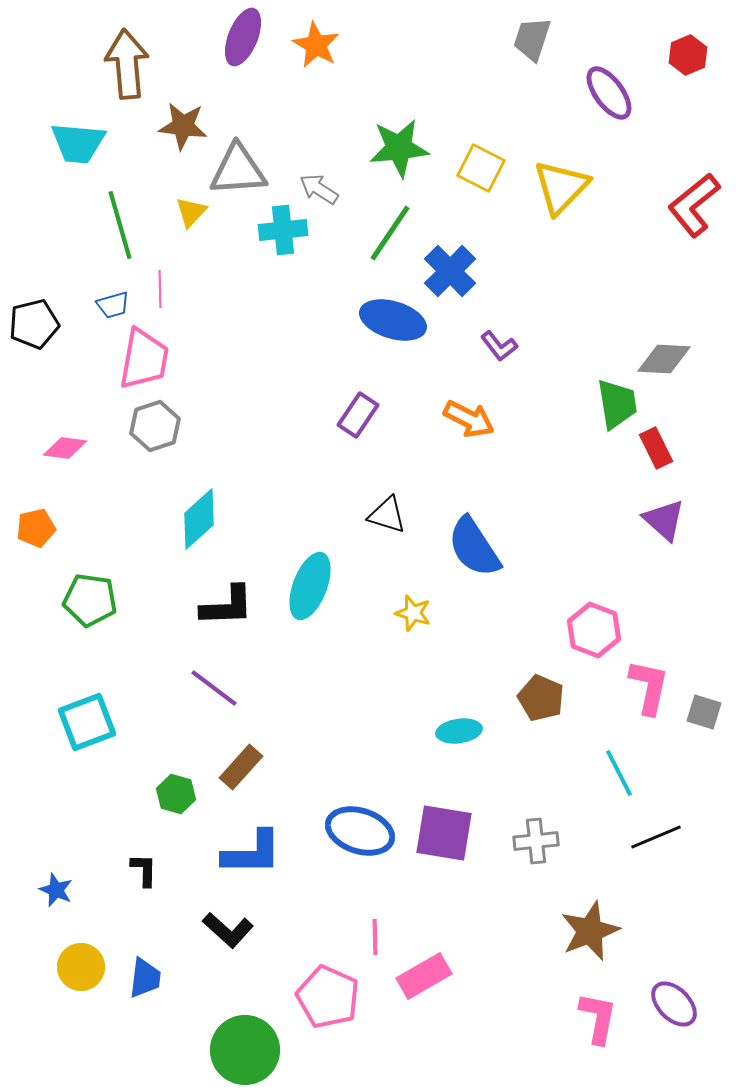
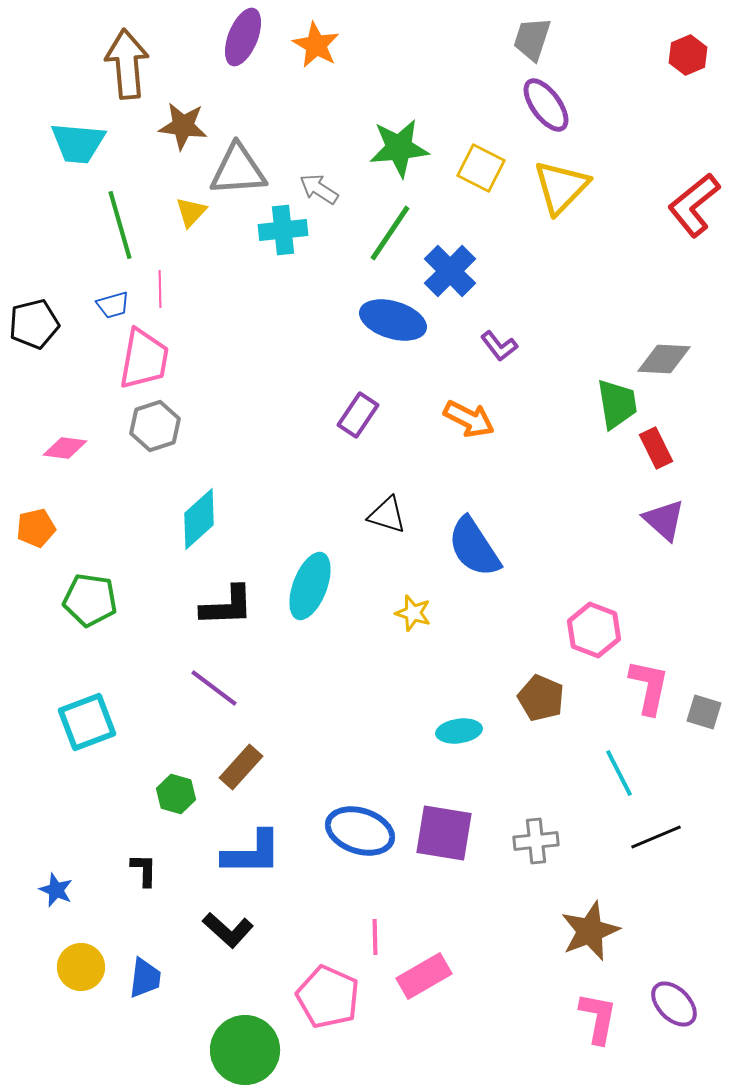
purple ellipse at (609, 93): moved 63 px left, 12 px down
